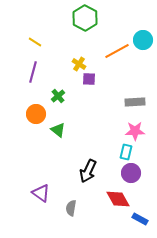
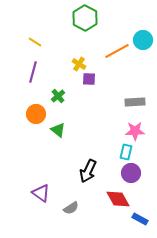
gray semicircle: rotated 133 degrees counterclockwise
